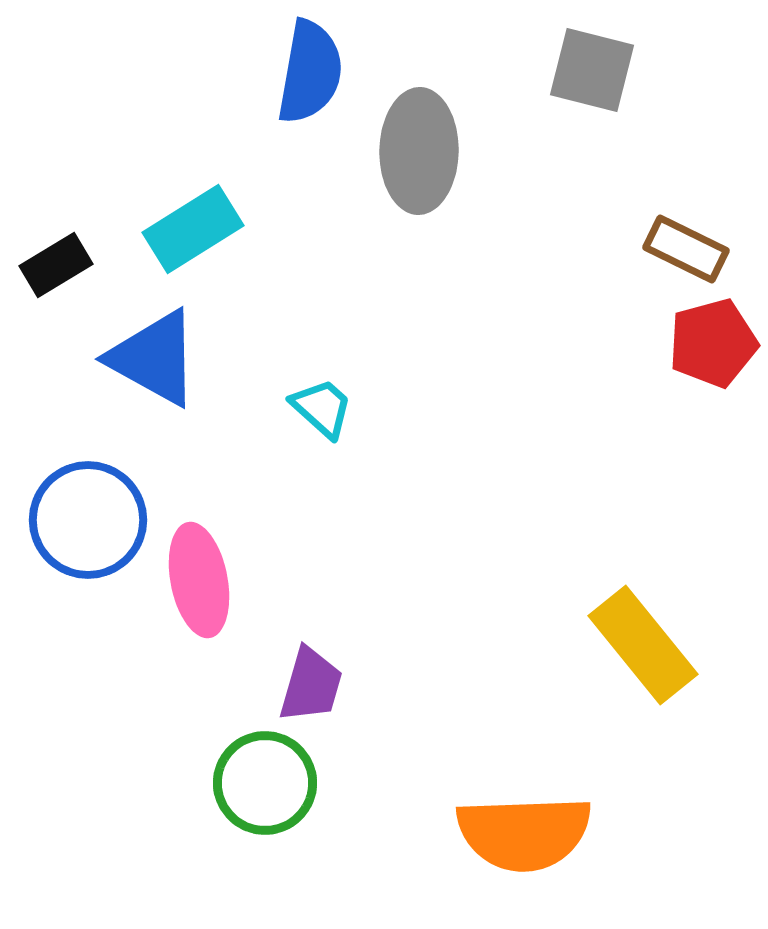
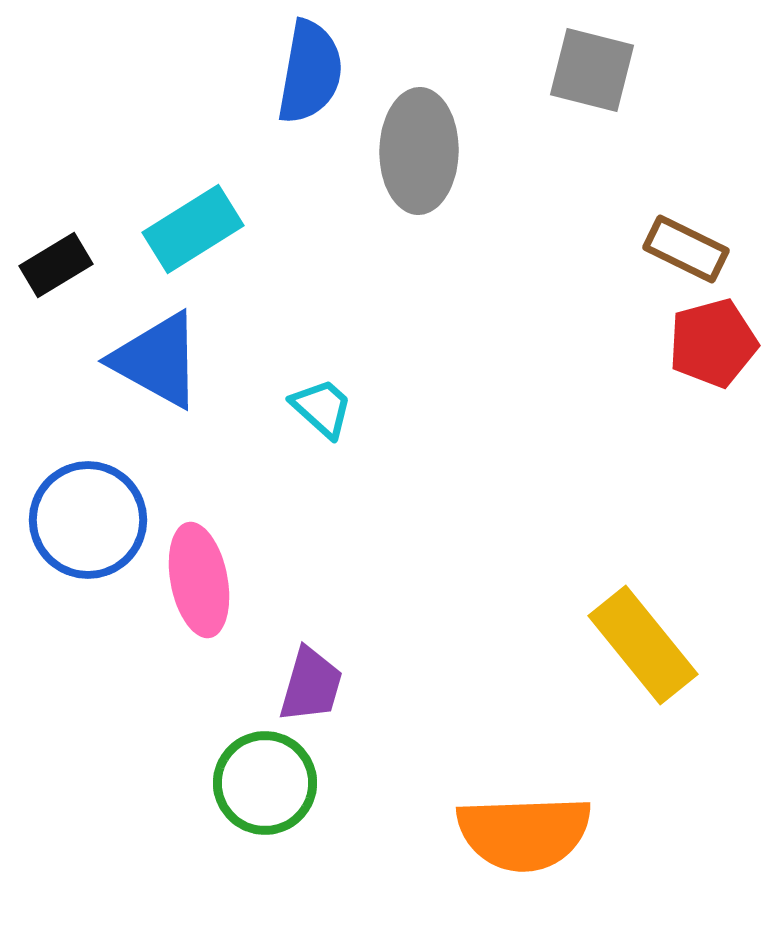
blue triangle: moved 3 px right, 2 px down
